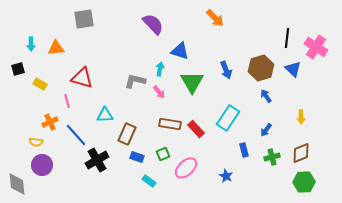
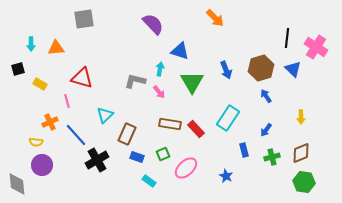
cyan triangle at (105, 115): rotated 42 degrees counterclockwise
green hexagon at (304, 182): rotated 10 degrees clockwise
